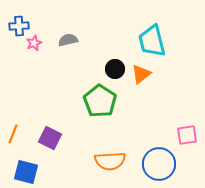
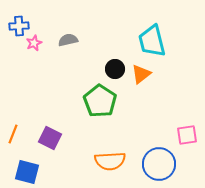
blue square: moved 1 px right
